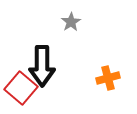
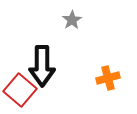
gray star: moved 1 px right, 2 px up
red square: moved 1 px left, 2 px down
